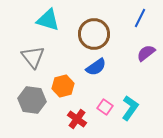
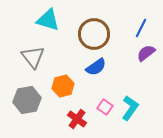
blue line: moved 1 px right, 10 px down
gray hexagon: moved 5 px left; rotated 16 degrees counterclockwise
